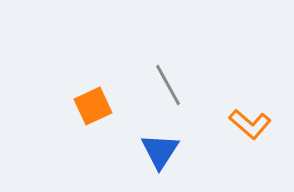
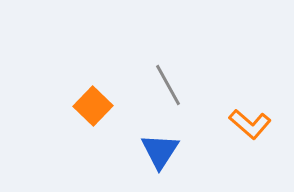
orange square: rotated 21 degrees counterclockwise
